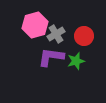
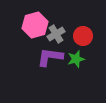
red circle: moved 1 px left
purple L-shape: moved 1 px left
green star: moved 2 px up
